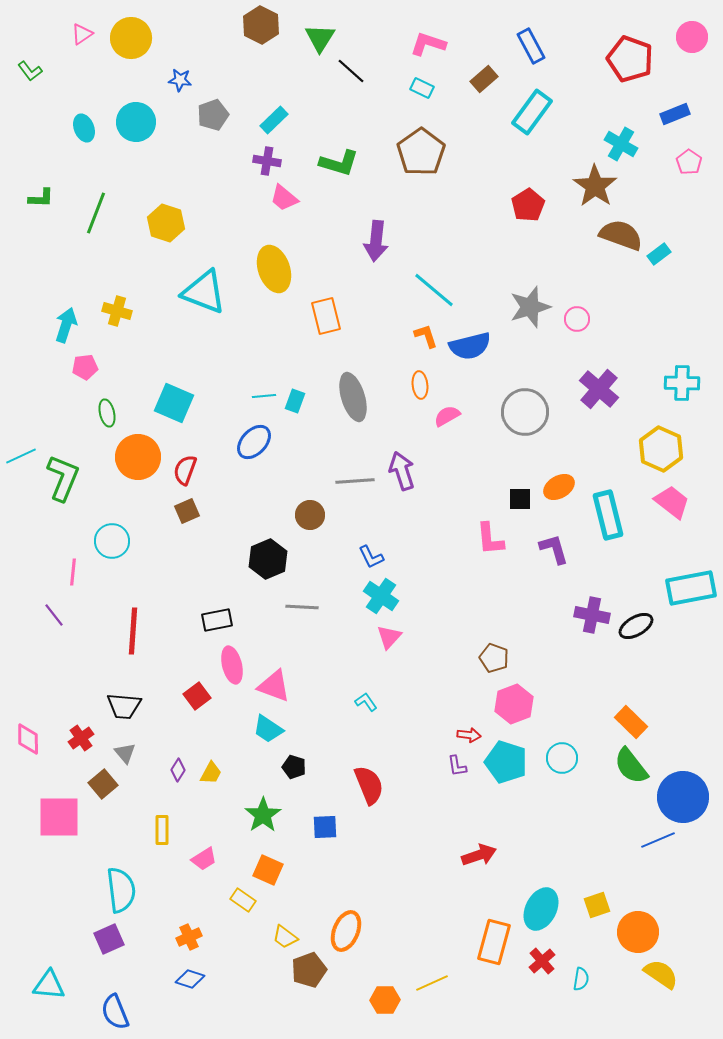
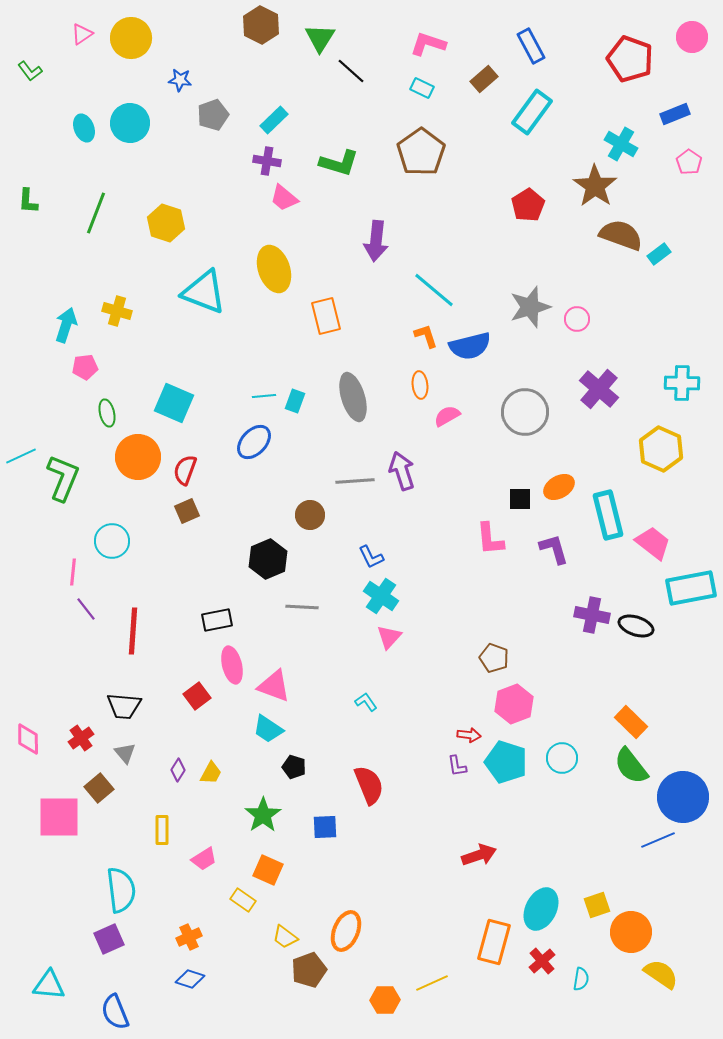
cyan circle at (136, 122): moved 6 px left, 1 px down
green L-shape at (41, 198): moved 13 px left, 3 px down; rotated 92 degrees clockwise
pink trapezoid at (672, 502): moved 19 px left, 41 px down
purple line at (54, 615): moved 32 px right, 6 px up
black ellipse at (636, 626): rotated 48 degrees clockwise
brown square at (103, 784): moved 4 px left, 4 px down
orange circle at (638, 932): moved 7 px left
